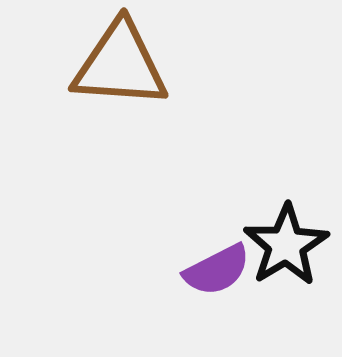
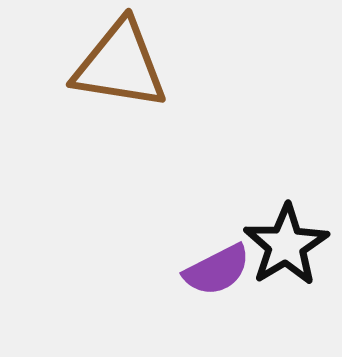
brown triangle: rotated 5 degrees clockwise
